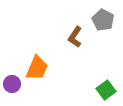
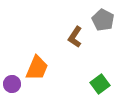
green square: moved 6 px left, 6 px up
